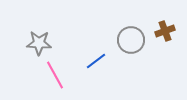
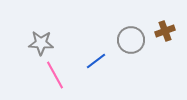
gray star: moved 2 px right
